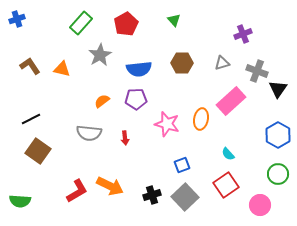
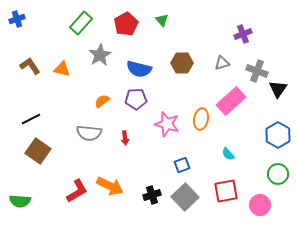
green triangle: moved 12 px left
blue semicircle: rotated 20 degrees clockwise
red square: moved 6 px down; rotated 25 degrees clockwise
